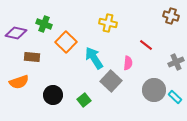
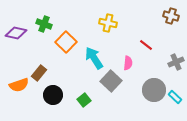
brown rectangle: moved 7 px right, 16 px down; rotated 56 degrees counterclockwise
orange semicircle: moved 3 px down
